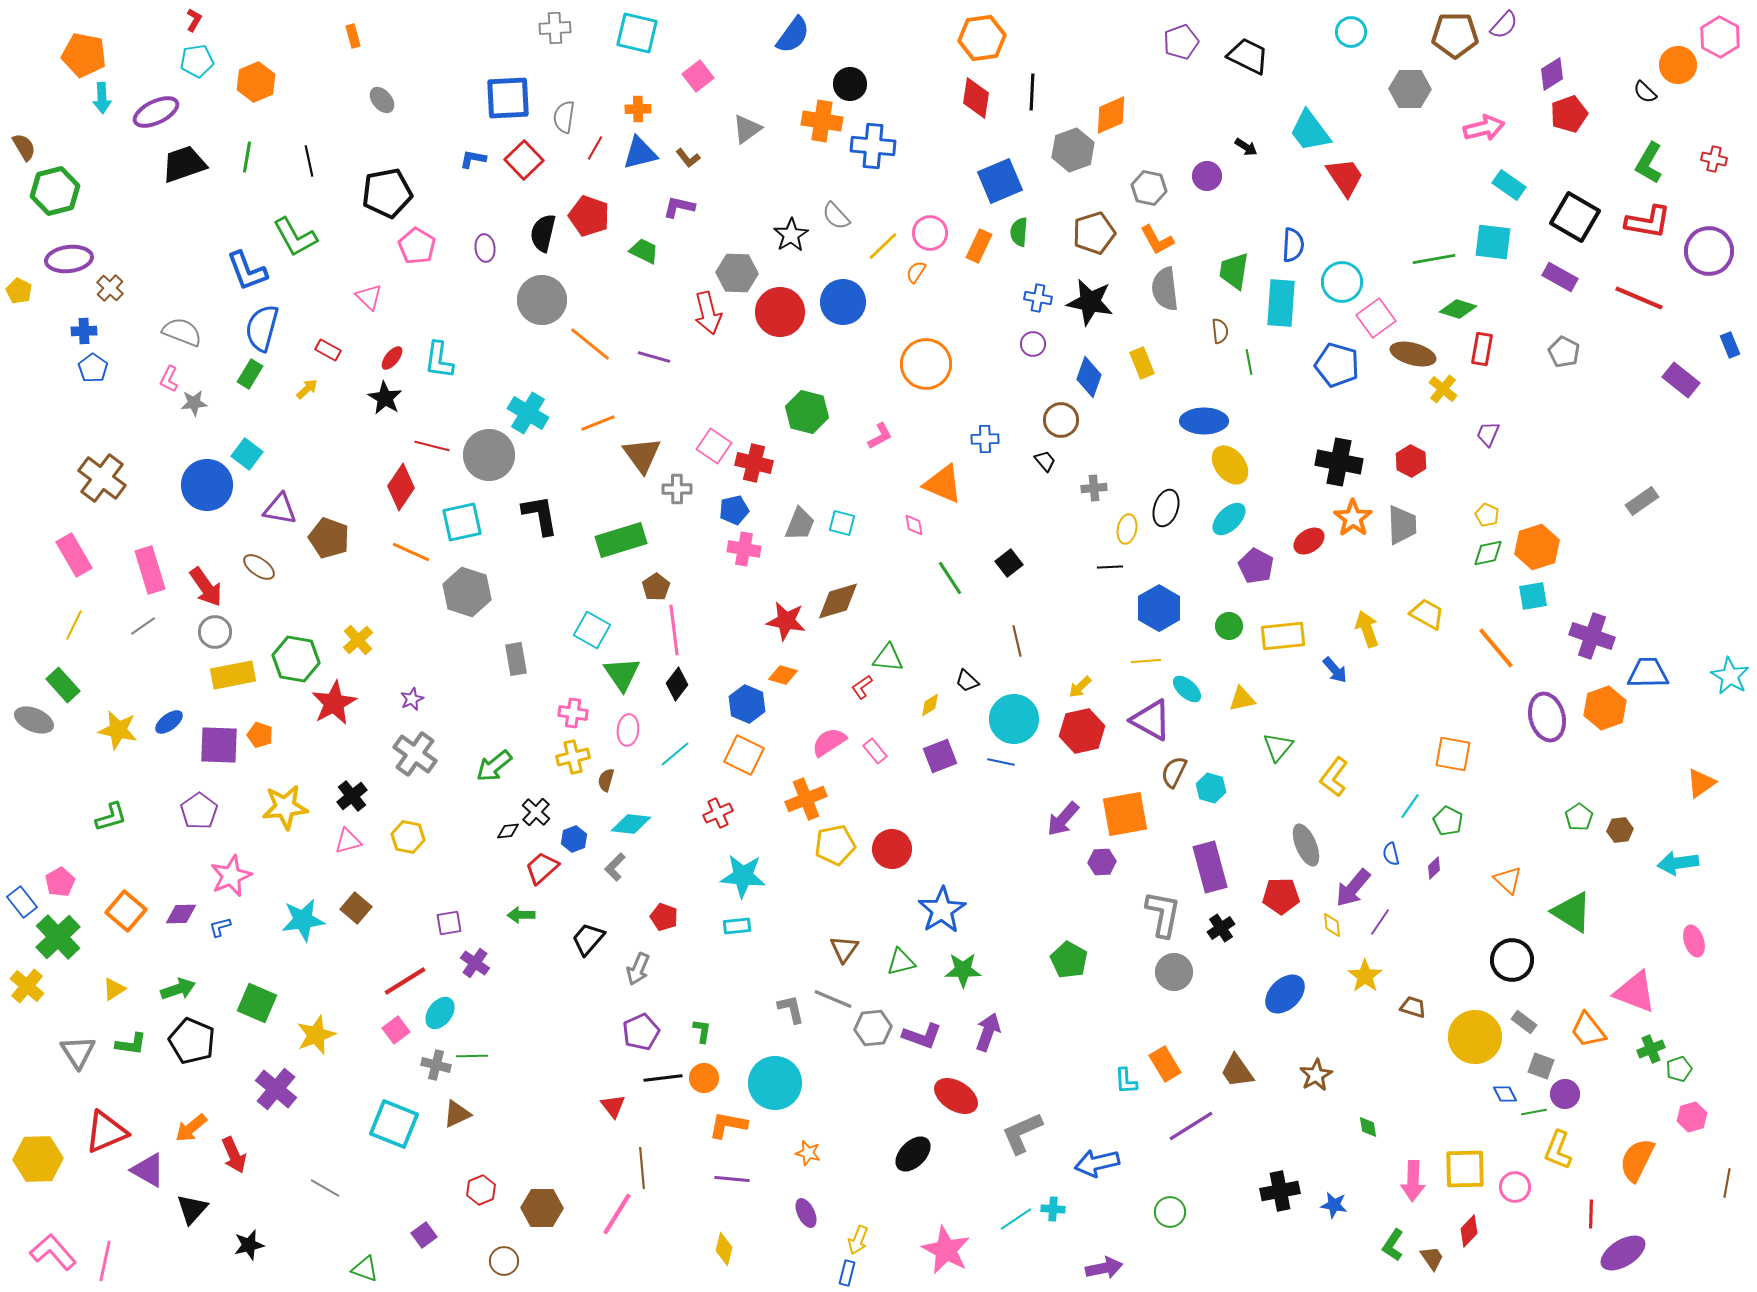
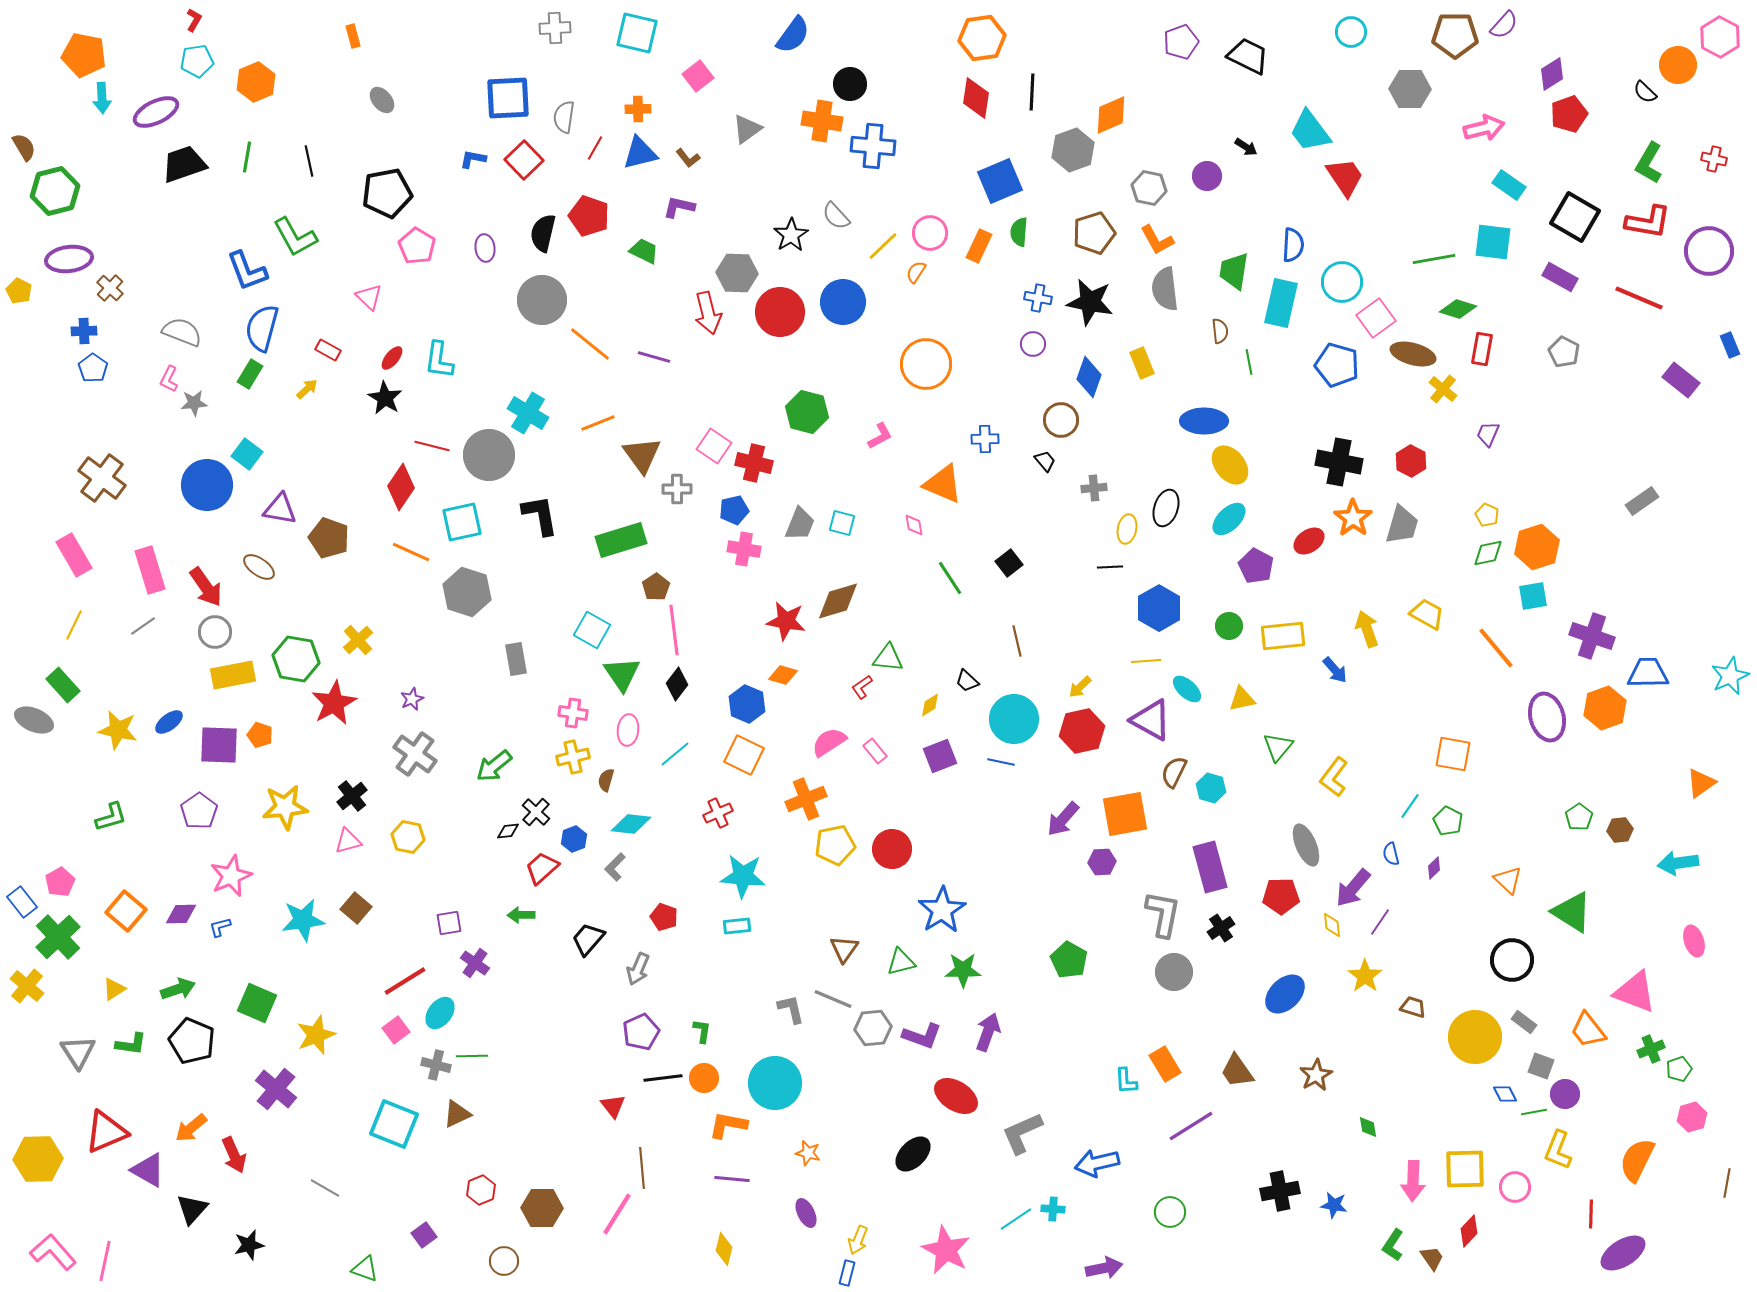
cyan rectangle at (1281, 303): rotated 9 degrees clockwise
gray trapezoid at (1402, 525): rotated 18 degrees clockwise
cyan star at (1730, 676): rotated 18 degrees clockwise
